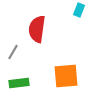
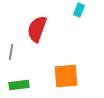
red semicircle: rotated 12 degrees clockwise
gray line: moved 2 px left; rotated 21 degrees counterclockwise
green rectangle: moved 2 px down
